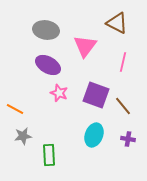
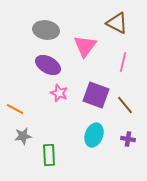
brown line: moved 2 px right, 1 px up
